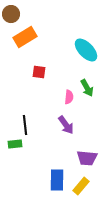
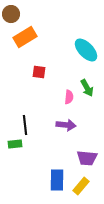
purple arrow: rotated 48 degrees counterclockwise
